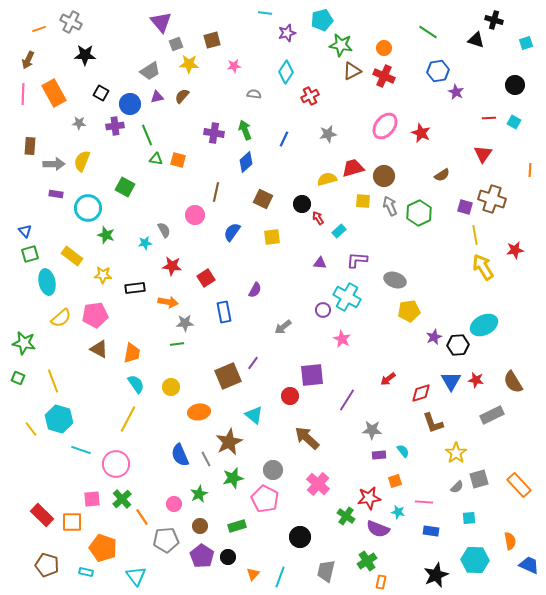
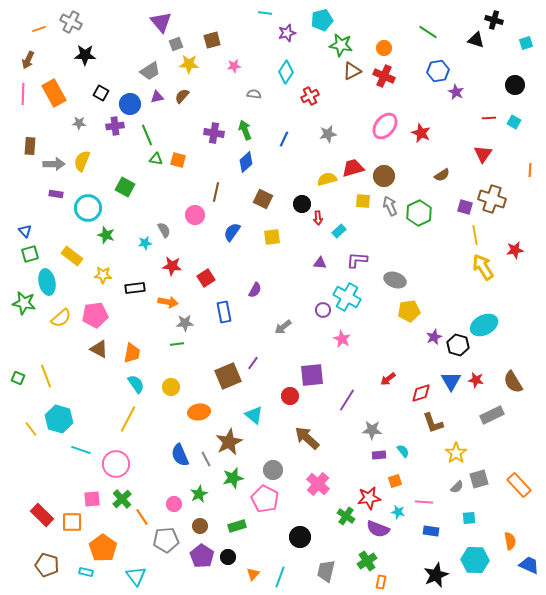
red arrow at (318, 218): rotated 152 degrees counterclockwise
green star at (24, 343): moved 40 px up
black hexagon at (458, 345): rotated 20 degrees clockwise
yellow line at (53, 381): moved 7 px left, 5 px up
orange pentagon at (103, 548): rotated 16 degrees clockwise
